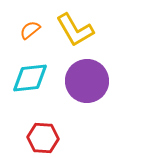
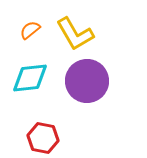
yellow L-shape: moved 4 px down
red hexagon: rotated 8 degrees clockwise
